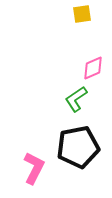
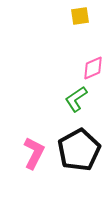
yellow square: moved 2 px left, 2 px down
black pentagon: moved 1 px right, 3 px down; rotated 18 degrees counterclockwise
pink L-shape: moved 15 px up
